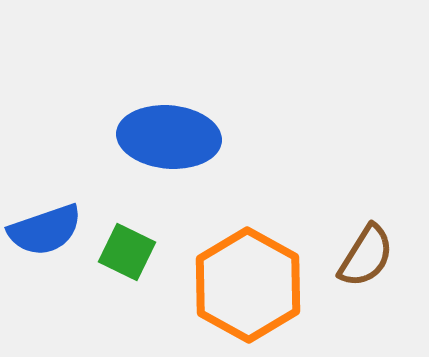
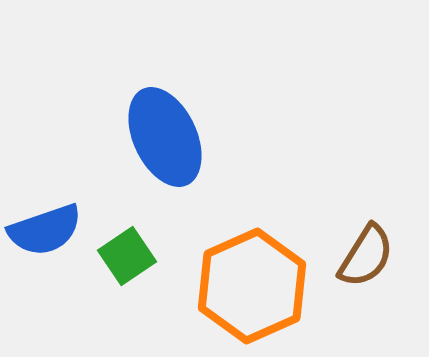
blue ellipse: moved 4 px left; rotated 60 degrees clockwise
green square: moved 4 px down; rotated 30 degrees clockwise
orange hexagon: moved 4 px right, 1 px down; rotated 7 degrees clockwise
